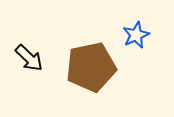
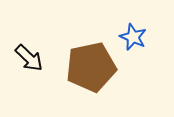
blue star: moved 3 px left, 2 px down; rotated 24 degrees counterclockwise
